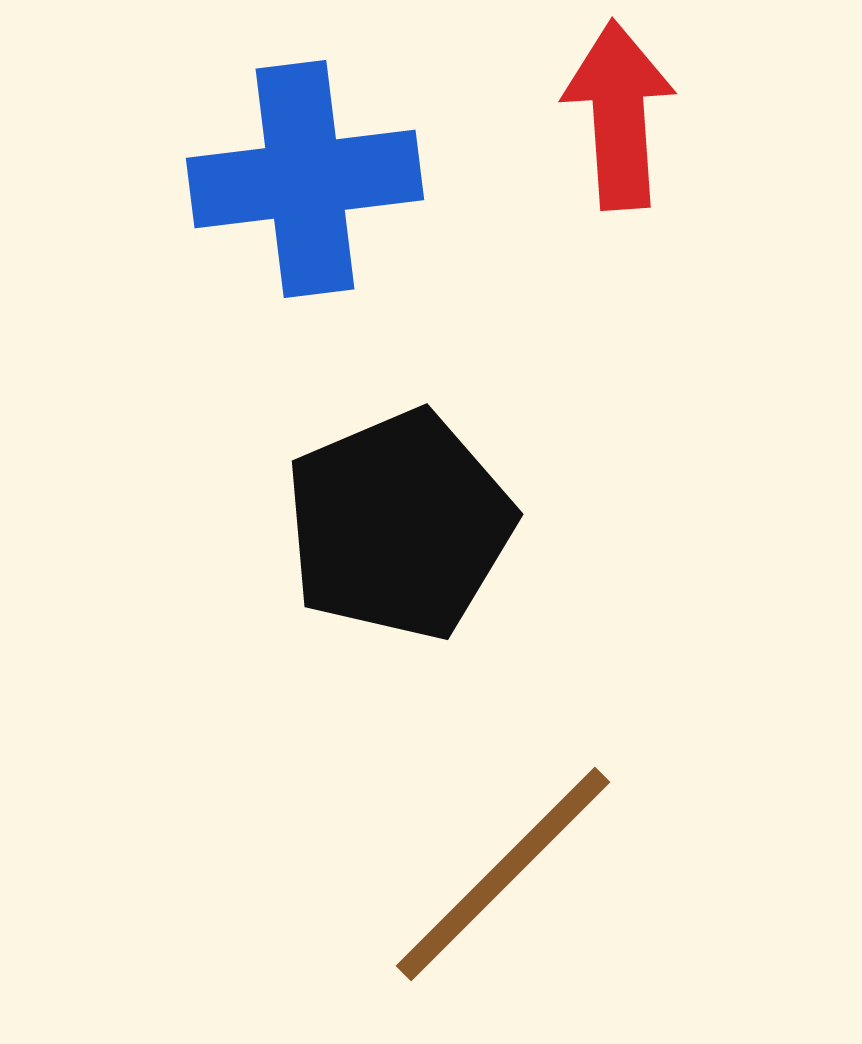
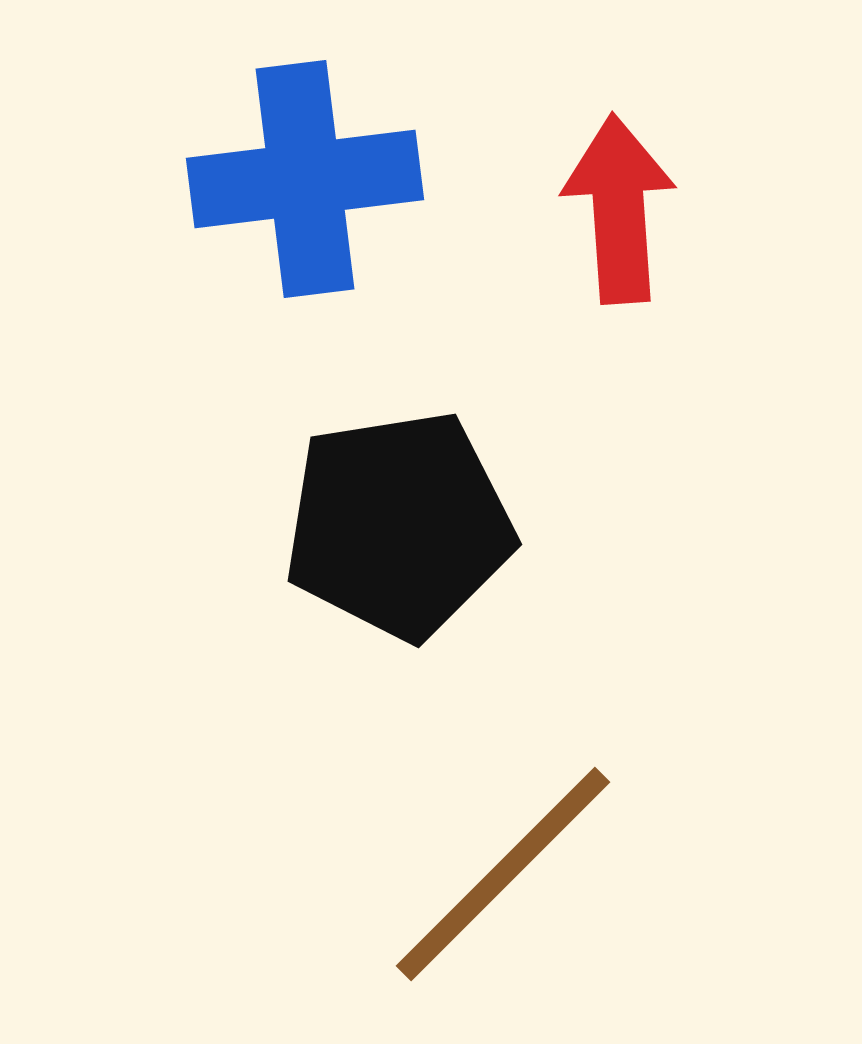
red arrow: moved 94 px down
black pentagon: rotated 14 degrees clockwise
